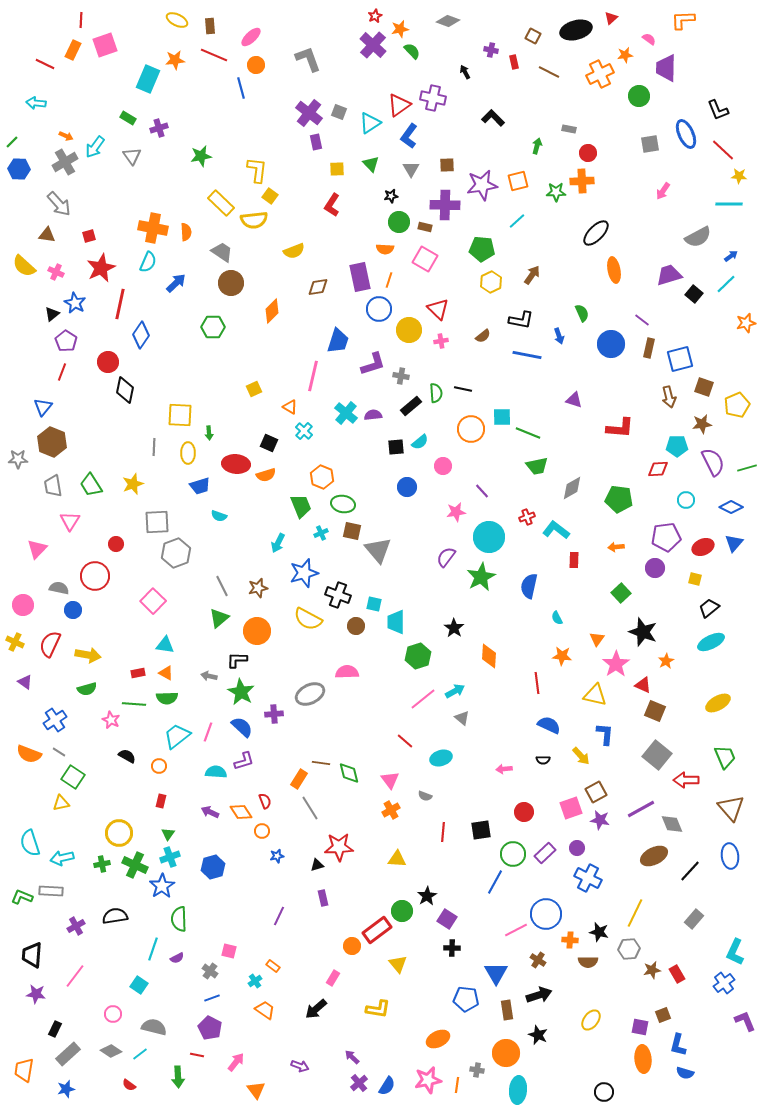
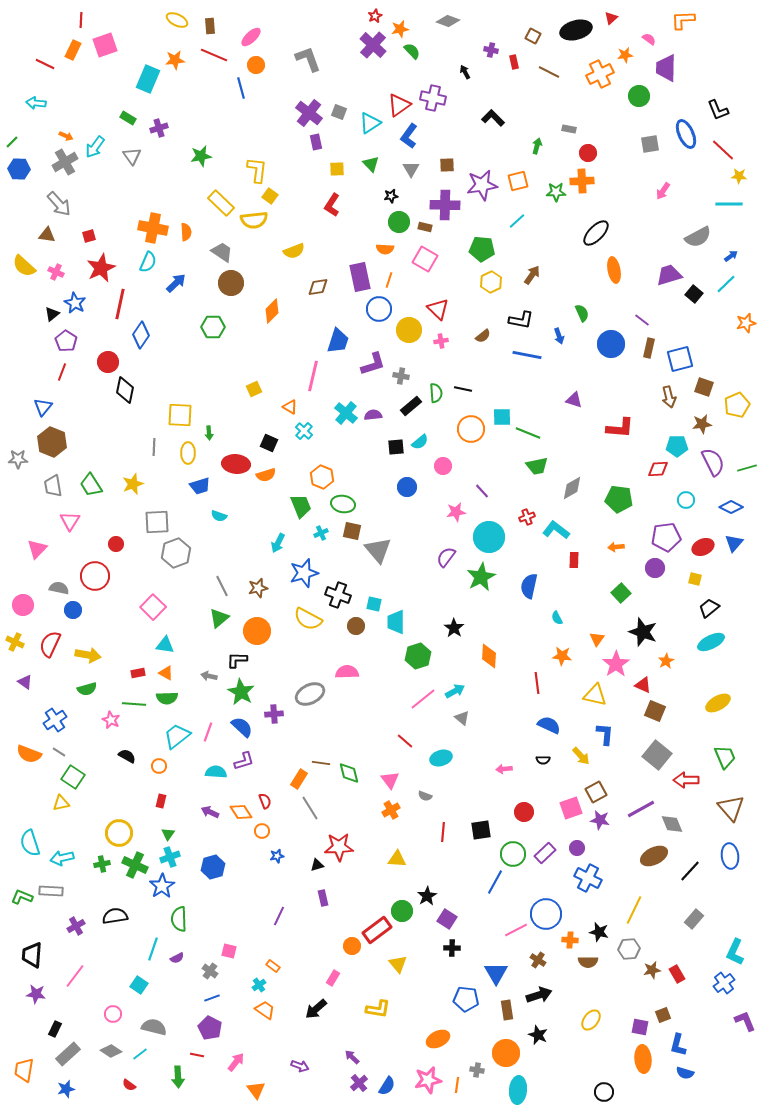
pink square at (153, 601): moved 6 px down
yellow line at (635, 913): moved 1 px left, 3 px up
cyan cross at (255, 981): moved 4 px right, 4 px down
